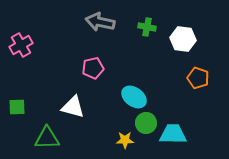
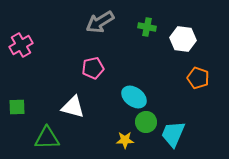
gray arrow: rotated 44 degrees counterclockwise
green circle: moved 1 px up
cyan trapezoid: rotated 68 degrees counterclockwise
